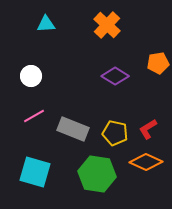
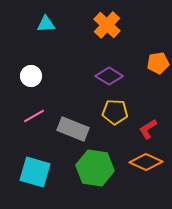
purple diamond: moved 6 px left
yellow pentagon: moved 21 px up; rotated 10 degrees counterclockwise
green hexagon: moved 2 px left, 6 px up
